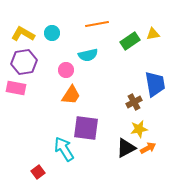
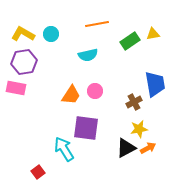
cyan circle: moved 1 px left, 1 px down
pink circle: moved 29 px right, 21 px down
